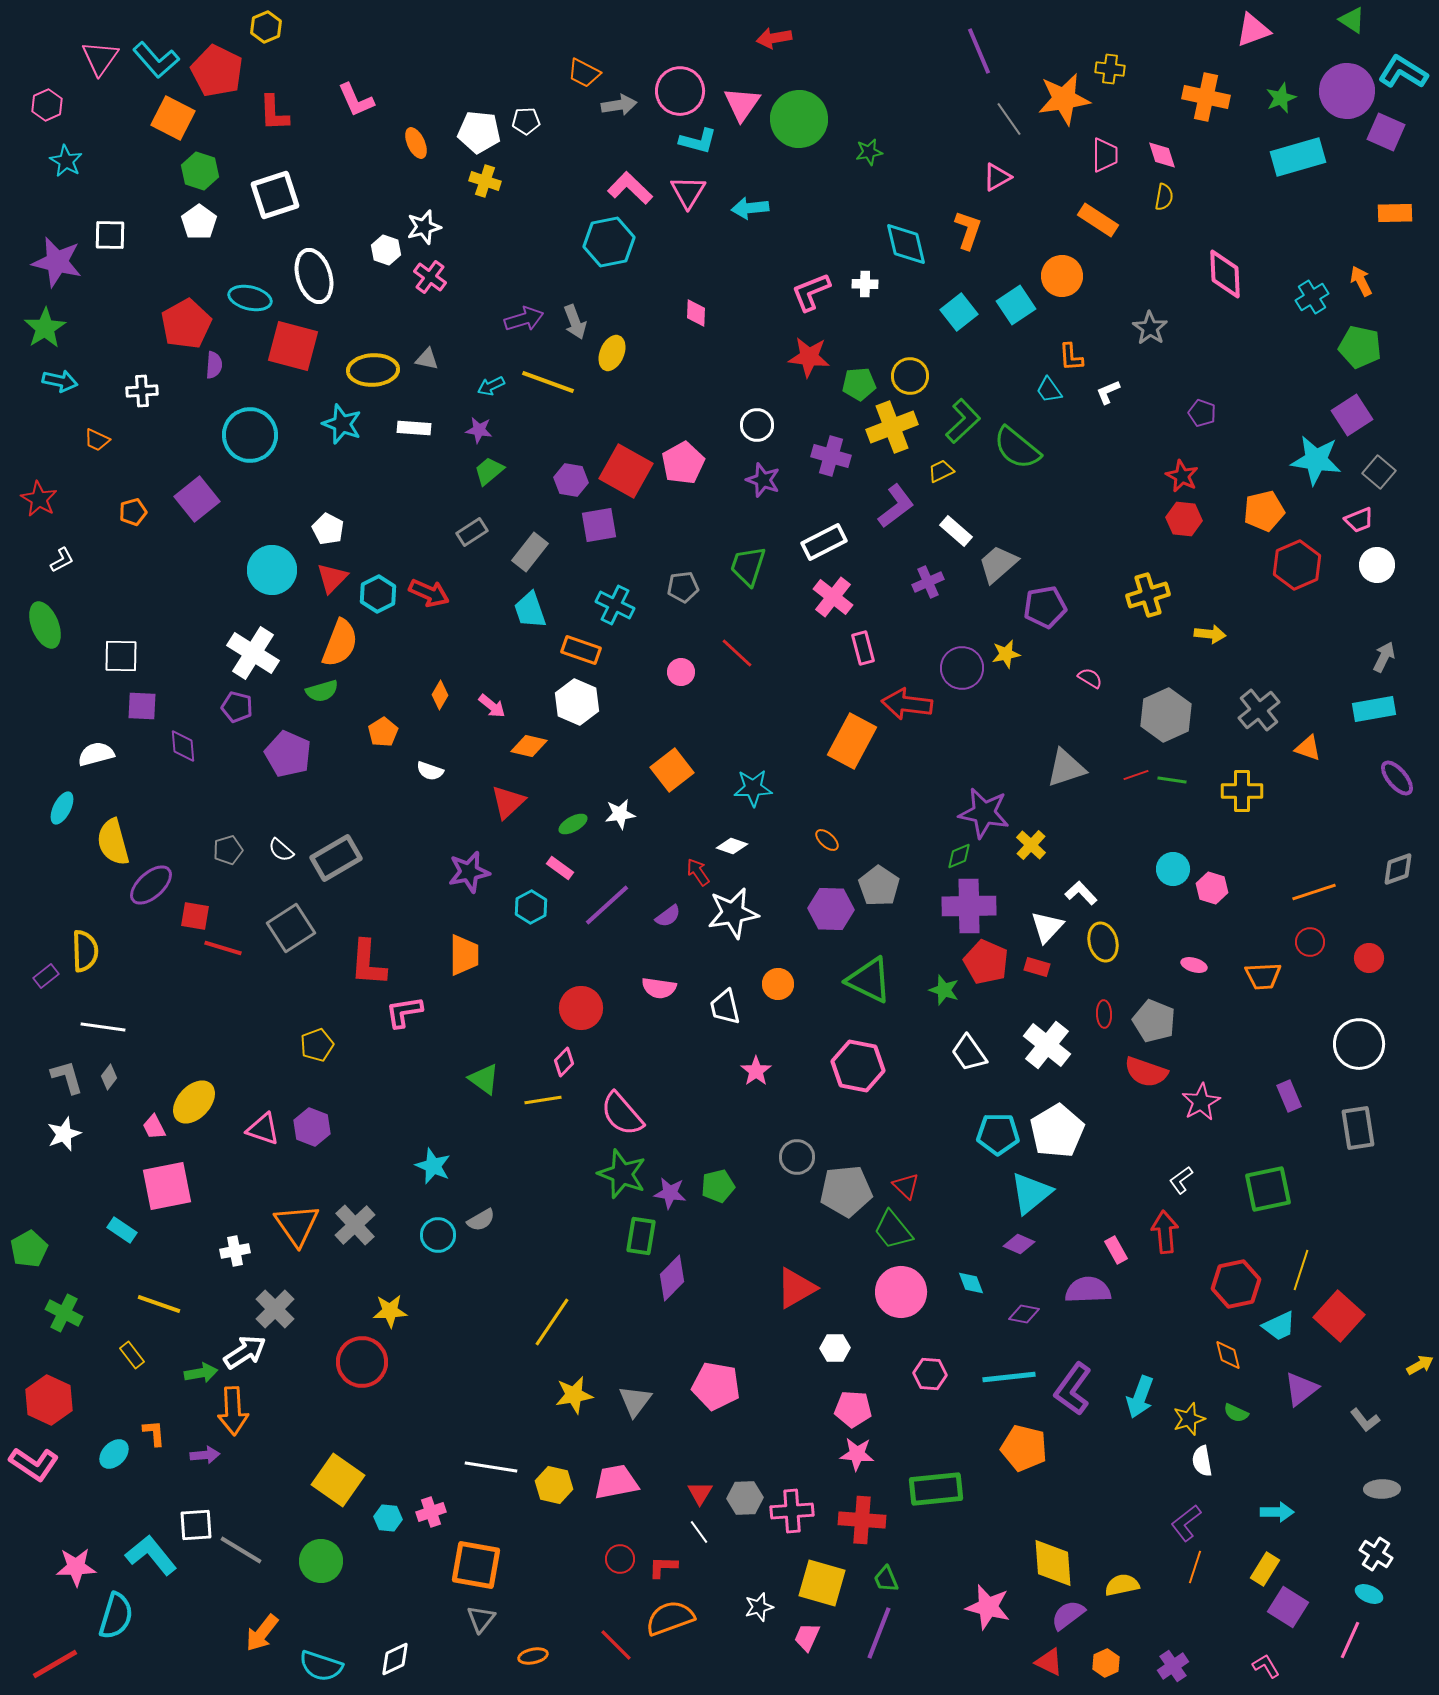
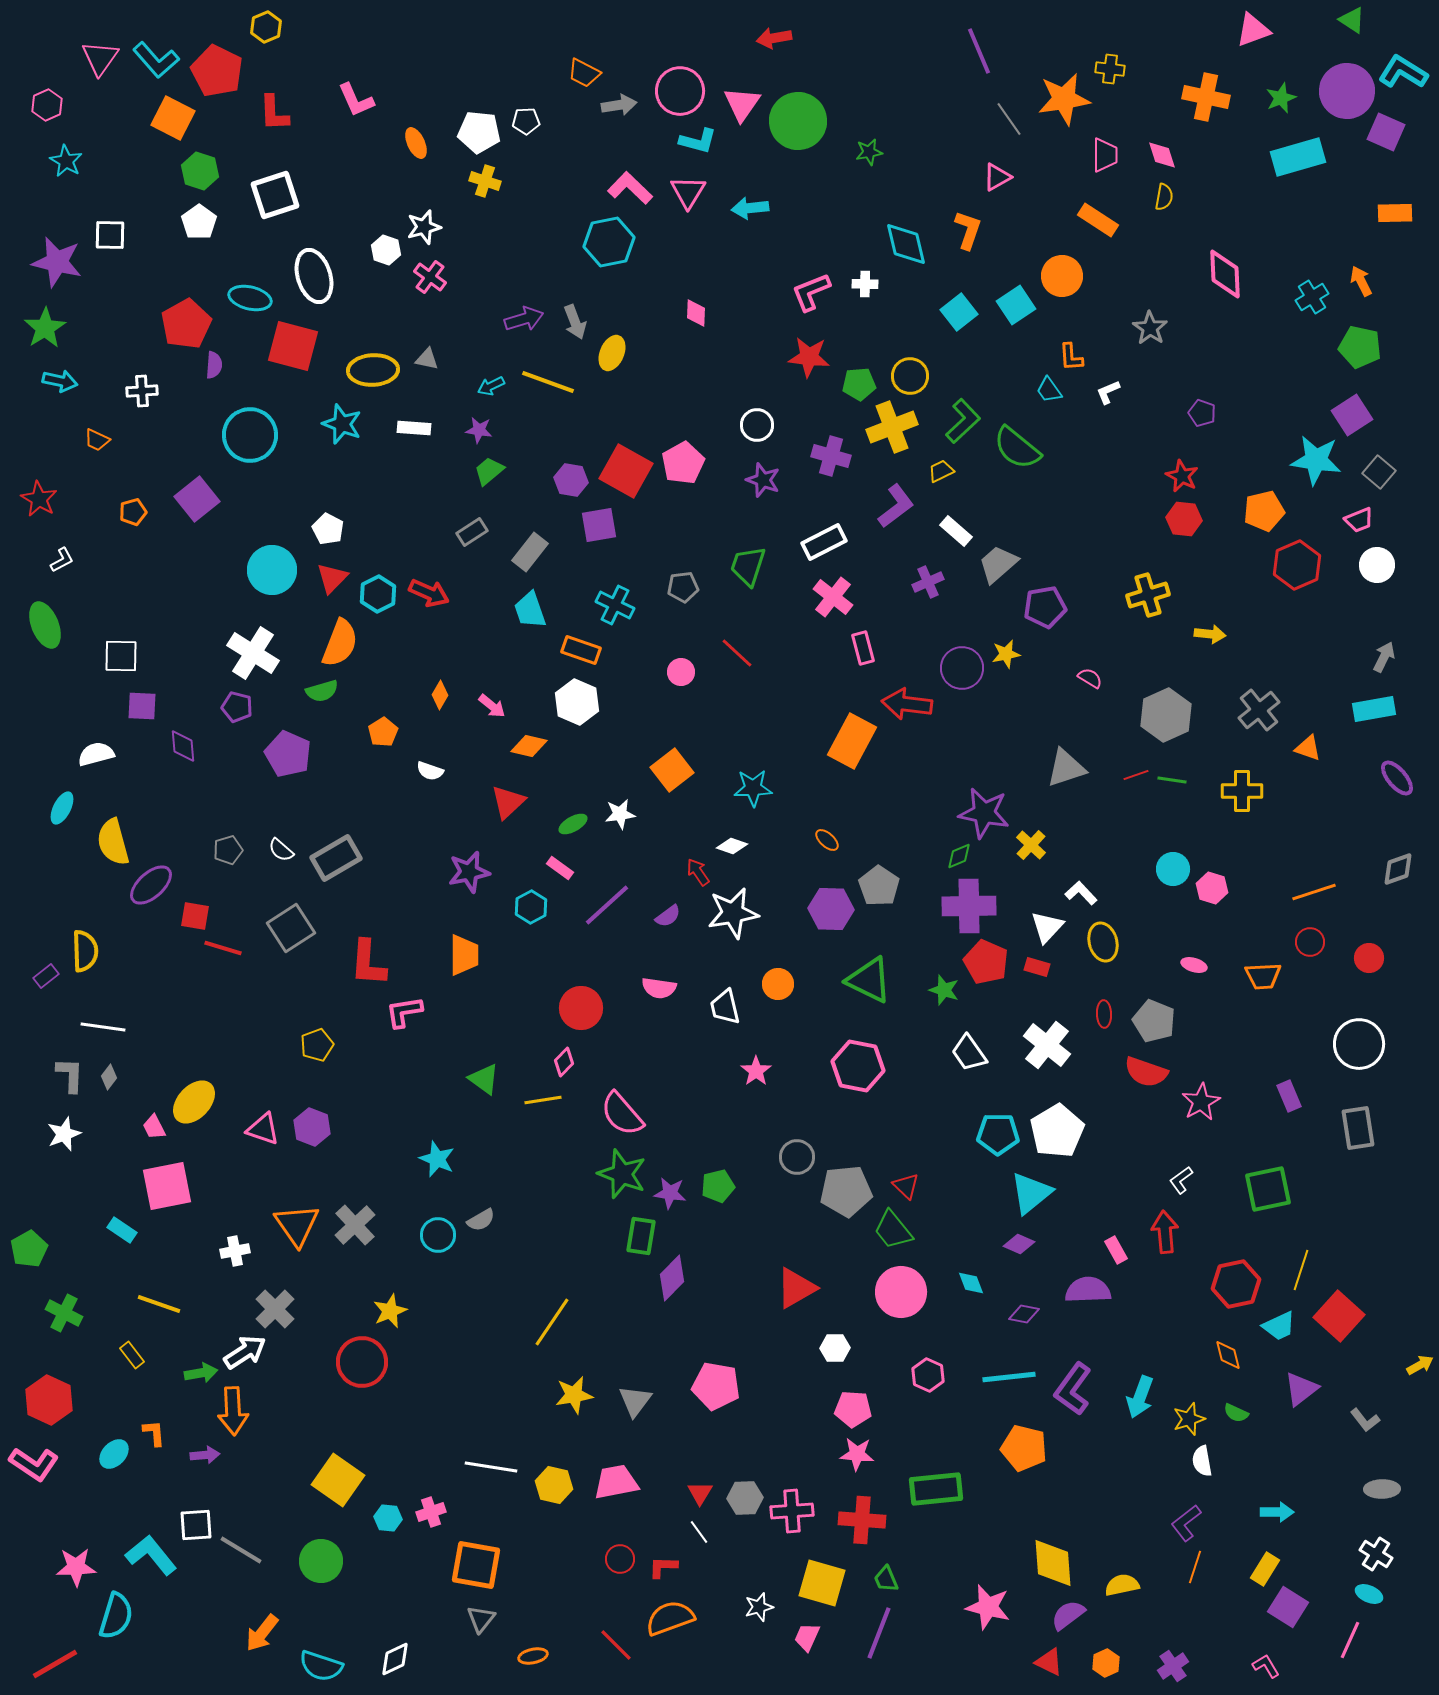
green circle at (799, 119): moved 1 px left, 2 px down
gray L-shape at (67, 1077): moved 3 px right, 2 px up; rotated 18 degrees clockwise
cyan star at (433, 1166): moved 4 px right, 7 px up
yellow star at (390, 1311): rotated 20 degrees counterclockwise
pink hexagon at (930, 1374): moved 2 px left, 1 px down; rotated 20 degrees clockwise
